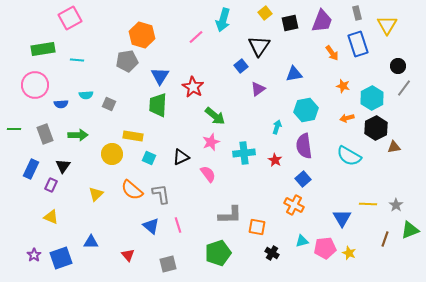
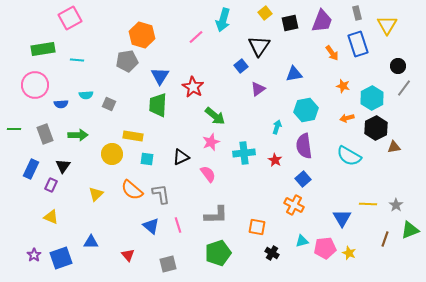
cyan square at (149, 158): moved 2 px left, 1 px down; rotated 16 degrees counterclockwise
gray L-shape at (230, 215): moved 14 px left
